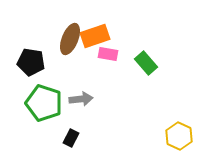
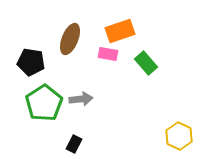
orange rectangle: moved 25 px right, 5 px up
green pentagon: rotated 21 degrees clockwise
black rectangle: moved 3 px right, 6 px down
